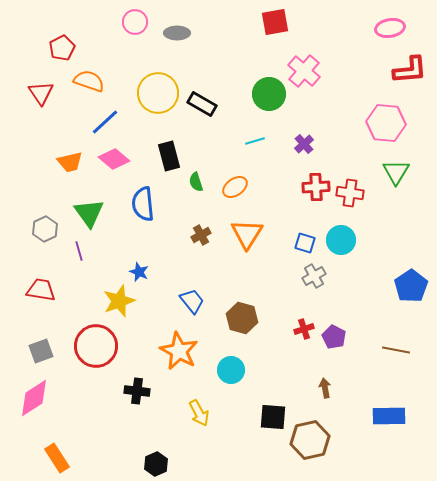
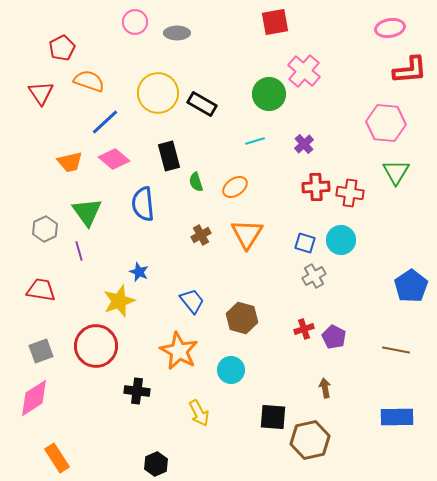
green triangle at (89, 213): moved 2 px left, 1 px up
blue rectangle at (389, 416): moved 8 px right, 1 px down
